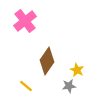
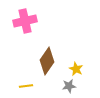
pink cross: rotated 25 degrees clockwise
yellow star: moved 1 px left, 1 px up
yellow line: rotated 48 degrees counterclockwise
